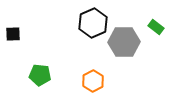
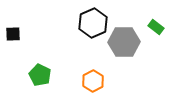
green pentagon: rotated 20 degrees clockwise
